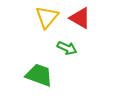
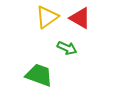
yellow triangle: rotated 15 degrees clockwise
